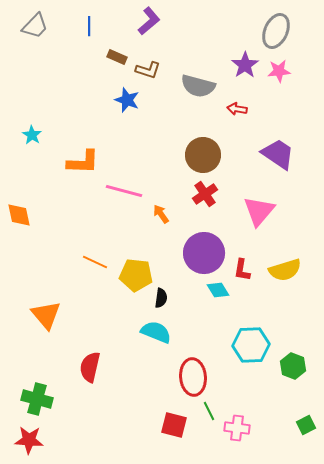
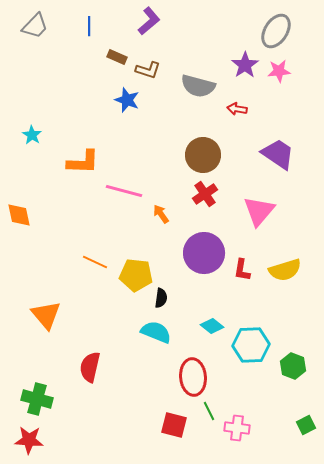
gray ellipse: rotated 8 degrees clockwise
cyan diamond: moved 6 px left, 36 px down; rotated 20 degrees counterclockwise
